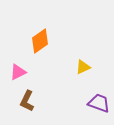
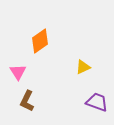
pink triangle: rotated 36 degrees counterclockwise
purple trapezoid: moved 2 px left, 1 px up
